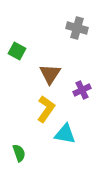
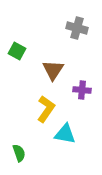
brown triangle: moved 3 px right, 4 px up
purple cross: rotated 30 degrees clockwise
